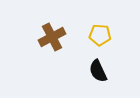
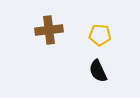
brown cross: moved 3 px left, 7 px up; rotated 20 degrees clockwise
